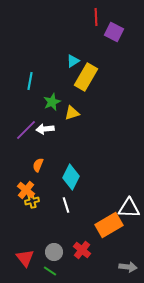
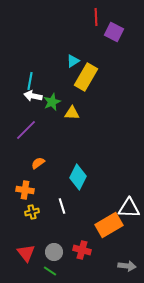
yellow triangle: rotated 21 degrees clockwise
white arrow: moved 12 px left, 33 px up; rotated 18 degrees clockwise
orange semicircle: moved 2 px up; rotated 32 degrees clockwise
cyan diamond: moved 7 px right
orange cross: moved 1 px left; rotated 30 degrees counterclockwise
yellow cross: moved 11 px down
white line: moved 4 px left, 1 px down
red cross: rotated 24 degrees counterclockwise
red triangle: moved 1 px right, 5 px up
gray arrow: moved 1 px left, 1 px up
